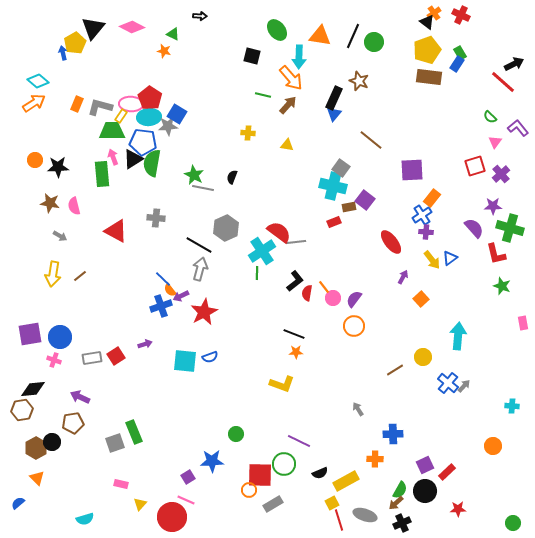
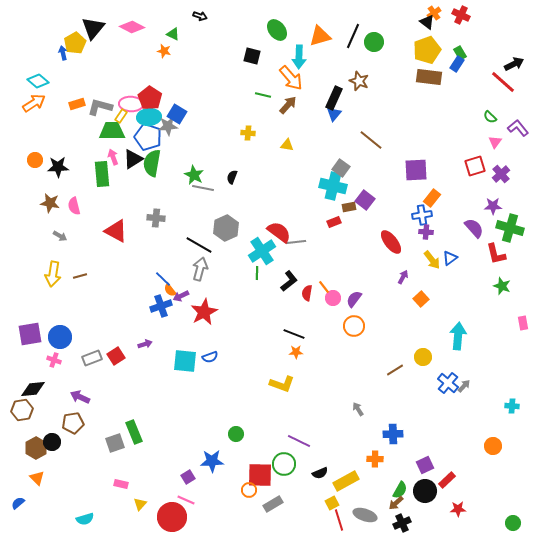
black arrow at (200, 16): rotated 16 degrees clockwise
orange triangle at (320, 36): rotated 25 degrees counterclockwise
orange rectangle at (77, 104): rotated 49 degrees clockwise
blue pentagon at (143, 142): moved 5 px right, 5 px up; rotated 12 degrees clockwise
purple square at (412, 170): moved 4 px right
blue cross at (422, 215): rotated 24 degrees clockwise
brown line at (80, 276): rotated 24 degrees clockwise
black L-shape at (295, 281): moved 6 px left
gray rectangle at (92, 358): rotated 12 degrees counterclockwise
red rectangle at (447, 472): moved 8 px down
